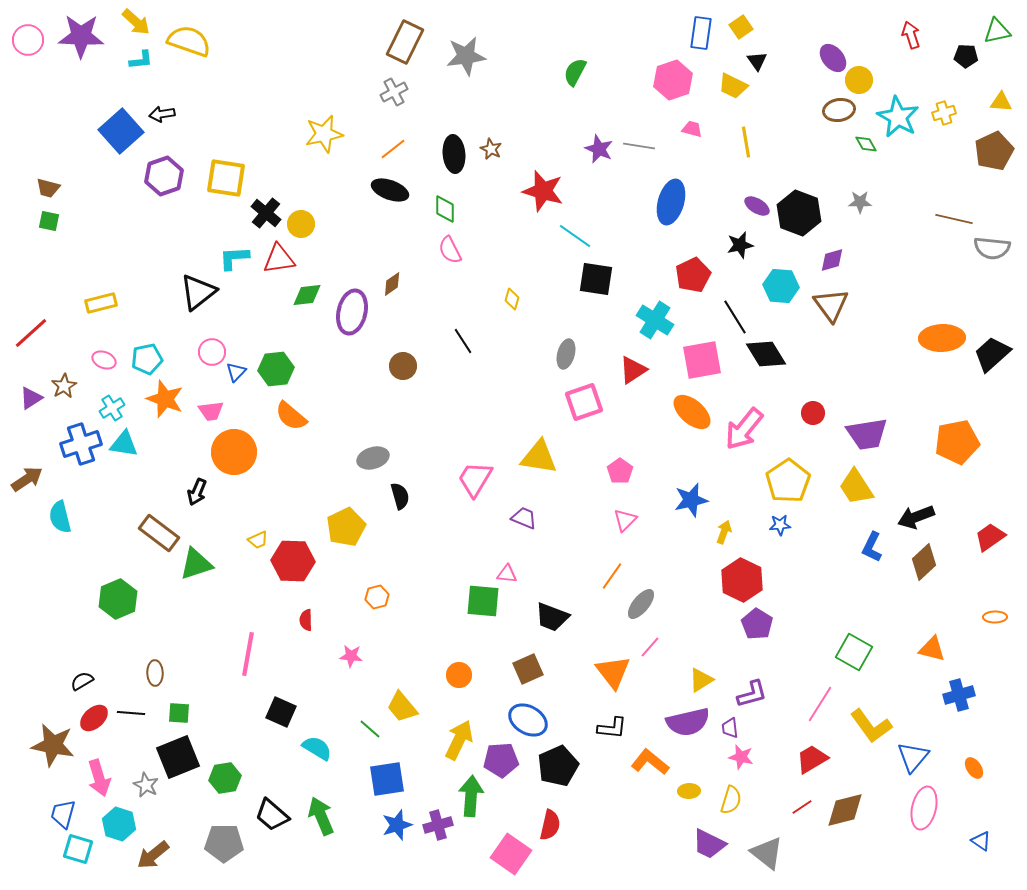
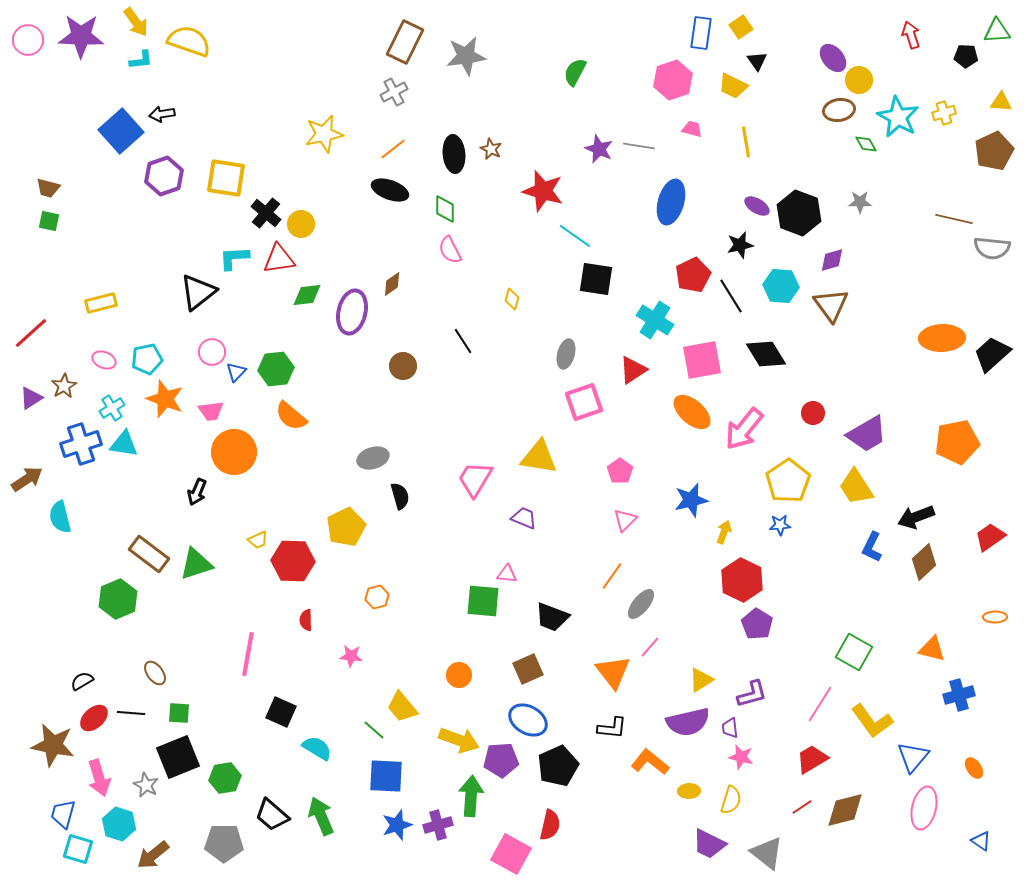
yellow arrow at (136, 22): rotated 12 degrees clockwise
green triangle at (997, 31): rotated 8 degrees clockwise
black line at (735, 317): moved 4 px left, 21 px up
purple trapezoid at (867, 434): rotated 21 degrees counterclockwise
brown rectangle at (159, 533): moved 10 px left, 21 px down
brown ellipse at (155, 673): rotated 35 degrees counterclockwise
yellow L-shape at (871, 726): moved 1 px right, 5 px up
green line at (370, 729): moved 4 px right, 1 px down
yellow arrow at (459, 740): rotated 84 degrees clockwise
blue square at (387, 779): moved 1 px left, 3 px up; rotated 12 degrees clockwise
pink square at (511, 854): rotated 6 degrees counterclockwise
